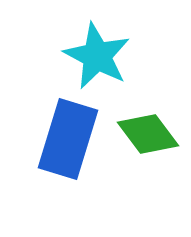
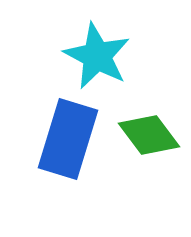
green diamond: moved 1 px right, 1 px down
